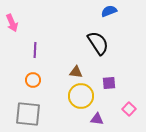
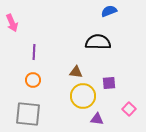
black semicircle: moved 1 px up; rotated 55 degrees counterclockwise
purple line: moved 1 px left, 2 px down
yellow circle: moved 2 px right
